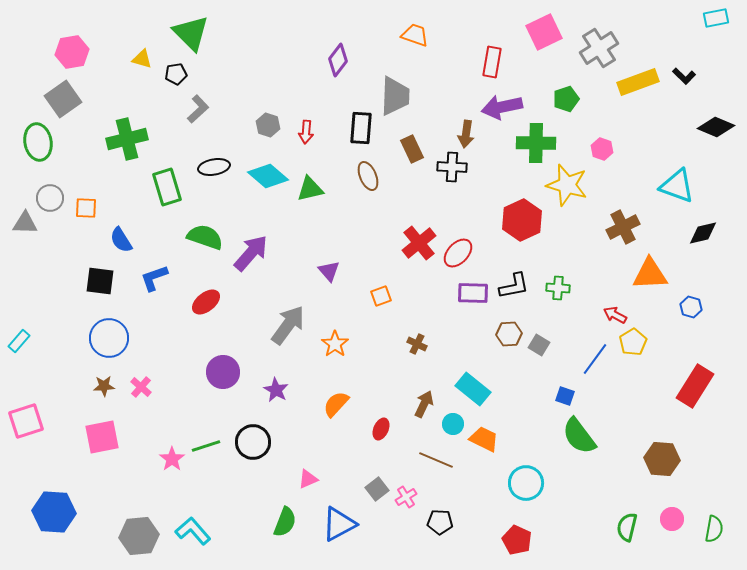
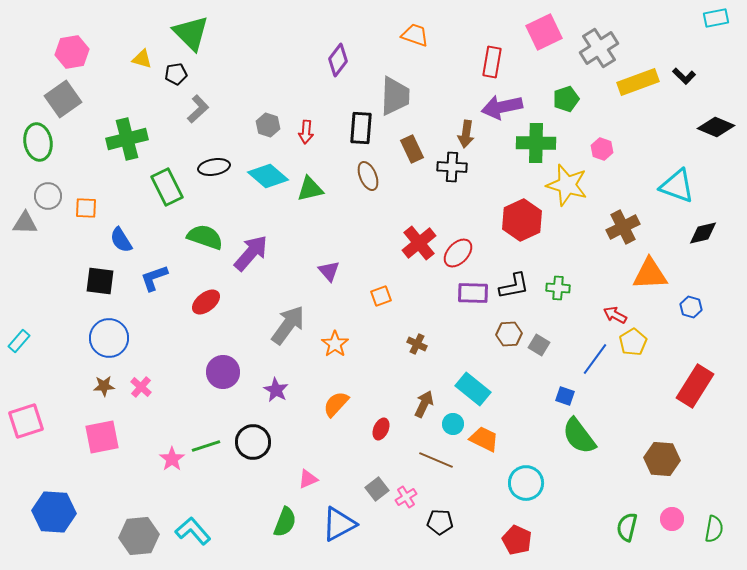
green rectangle at (167, 187): rotated 9 degrees counterclockwise
gray circle at (50, 198): moved 2 px left, 2 px up
